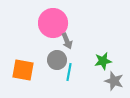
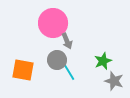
green star: rotated 12 degrees counterclockwise
cyan line: rotated 42 degrees counterclockwise
